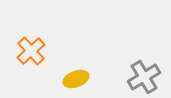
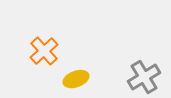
orange cross: moved 13 px right
